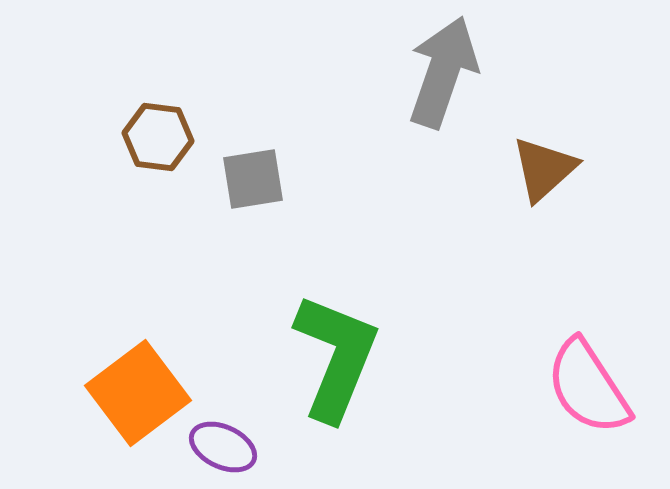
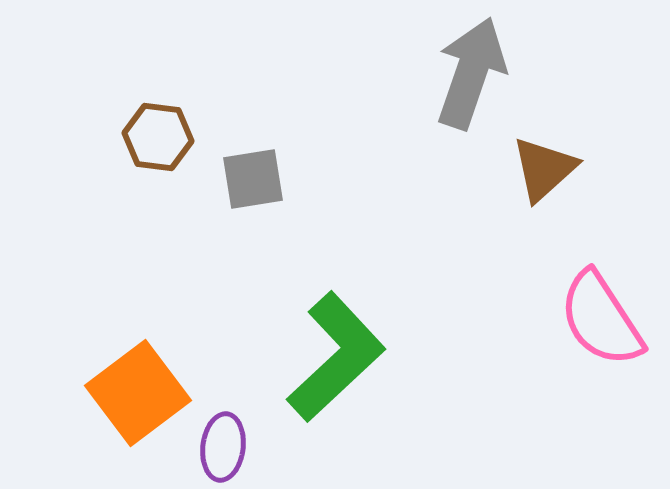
gray arrow: moved 28 px right, 1 px down
green L-shape: rotated 25 degrees clockwise
pink semicircle: moved 13 px right, 68 px up
purple ellipse: rotated 72 degrees clockwise
